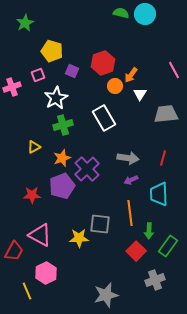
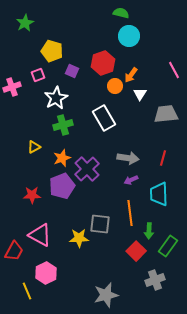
cyan circle: moved 16 px left, 22 px down
